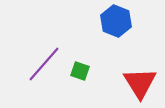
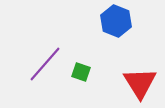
purple line: moved 1 px right
green square: moved 1 px right, 1 px down
